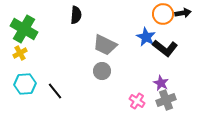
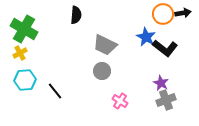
cyan hexagon: moved 4 px up
pink cross: moved 17 px left
